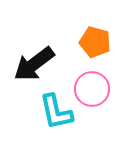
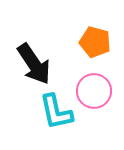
black arrow: rotated 87 degrees counterclockwise
pink circle: moved 2 px right, 2 px down
